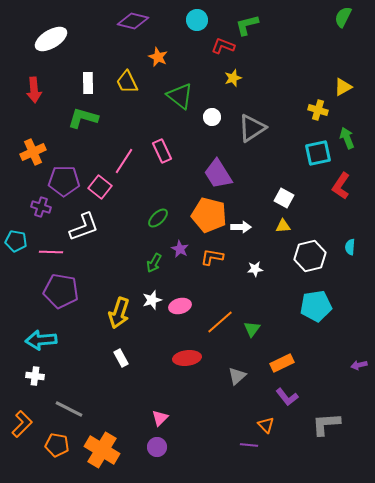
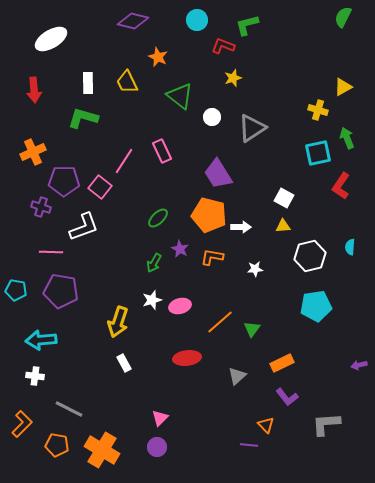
cyan pentagon at (16, 241): moved 49 px down
yellow arrow at (119, 313): moved 1 px left, 9 px down
white rectangle at (121, 358): moved 3 px right, 5 px down
